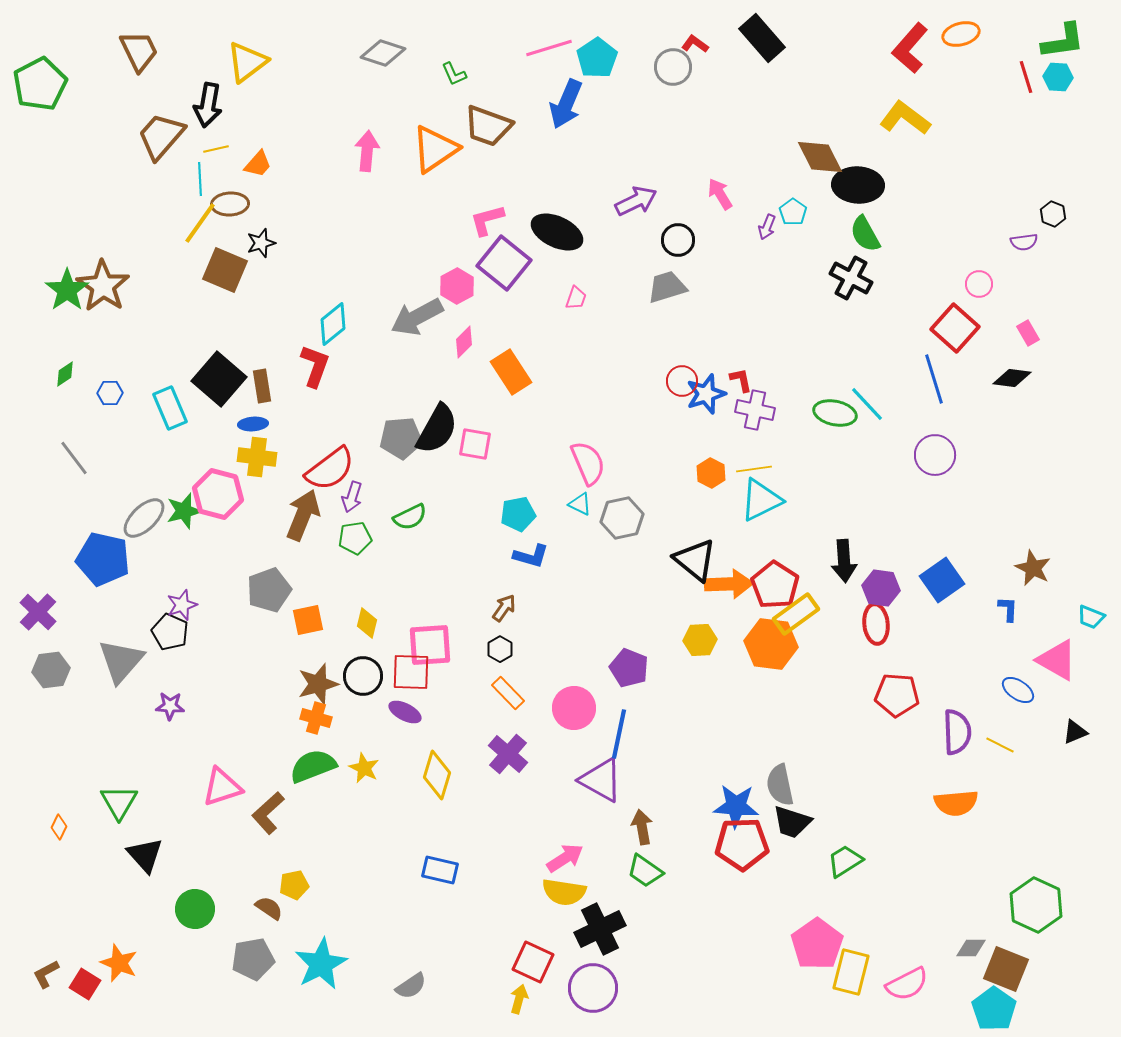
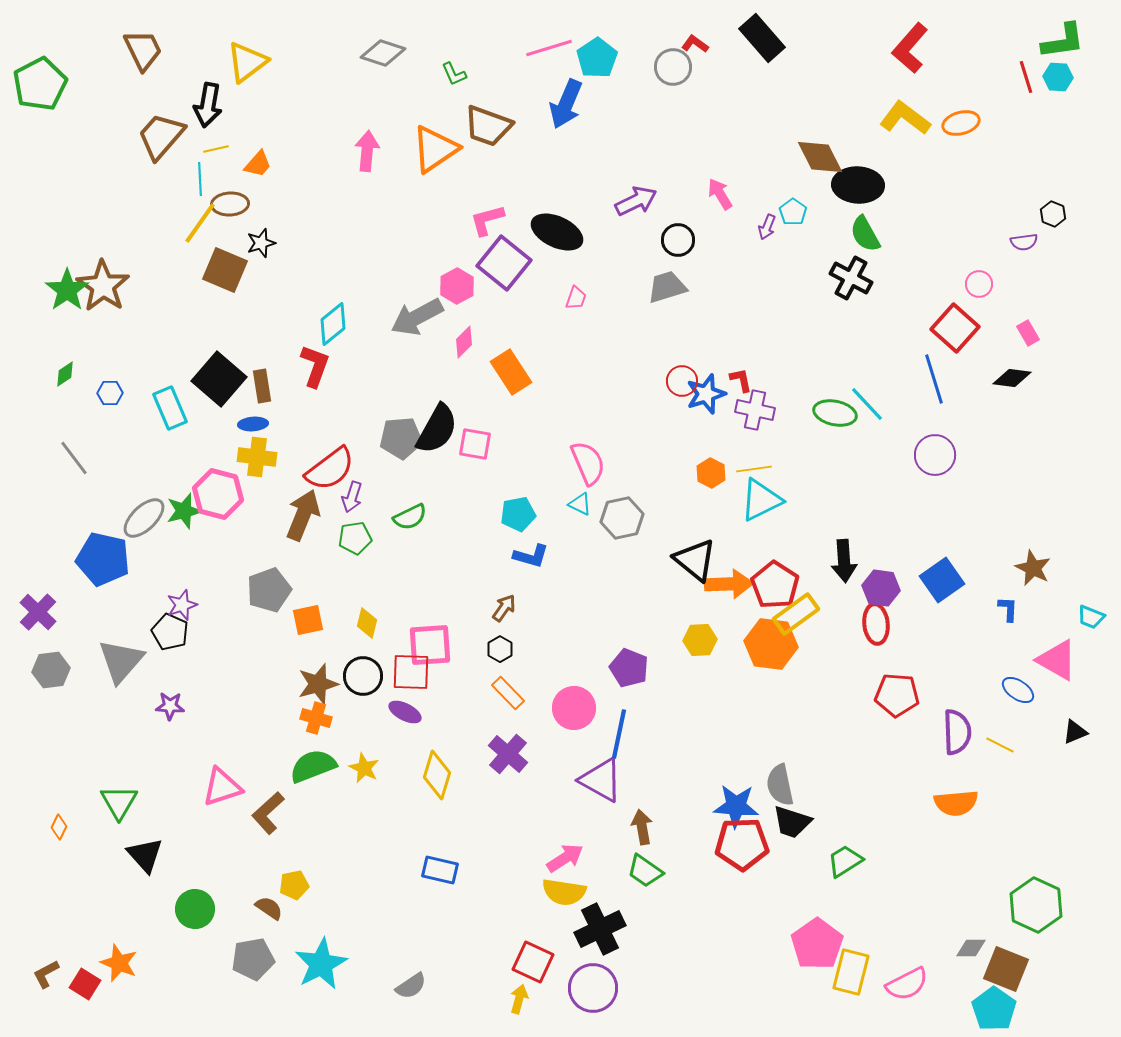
orange ellipse at (961, 34): moved 89 px down
brown trapezoid at (139, 51): moved 4 px right, 1 px up
